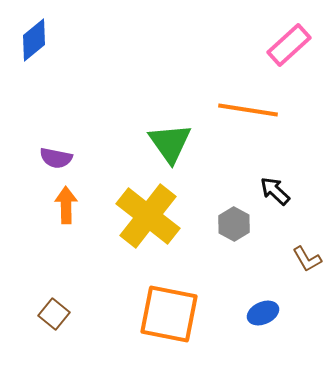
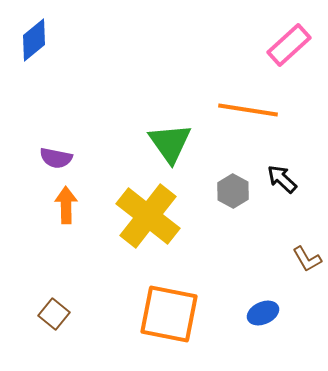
black arrow: moved 7 px right, 12 px up
gray hexagon: moved 1 px left, 33 px up
